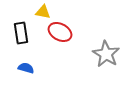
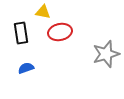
red ellipse: rotated 40 degrees counterclockwise
gray star: rotated 24 degrees clockwise
blue semicircle: rotated 35 degrees counterclockwise
